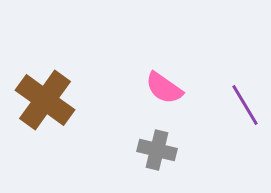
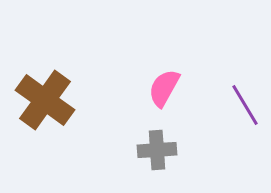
pink semicircle: rotated 84 degrees clockwise
gray cross: rotated 18 degrees counterclockwise
